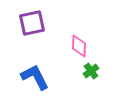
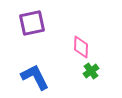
pink diamond: moved 2 px right, 1 px down
